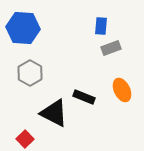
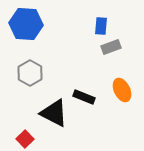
blue hexagon: moved 3 px right, 4 px up
gray rectangle: moved 1 px up
